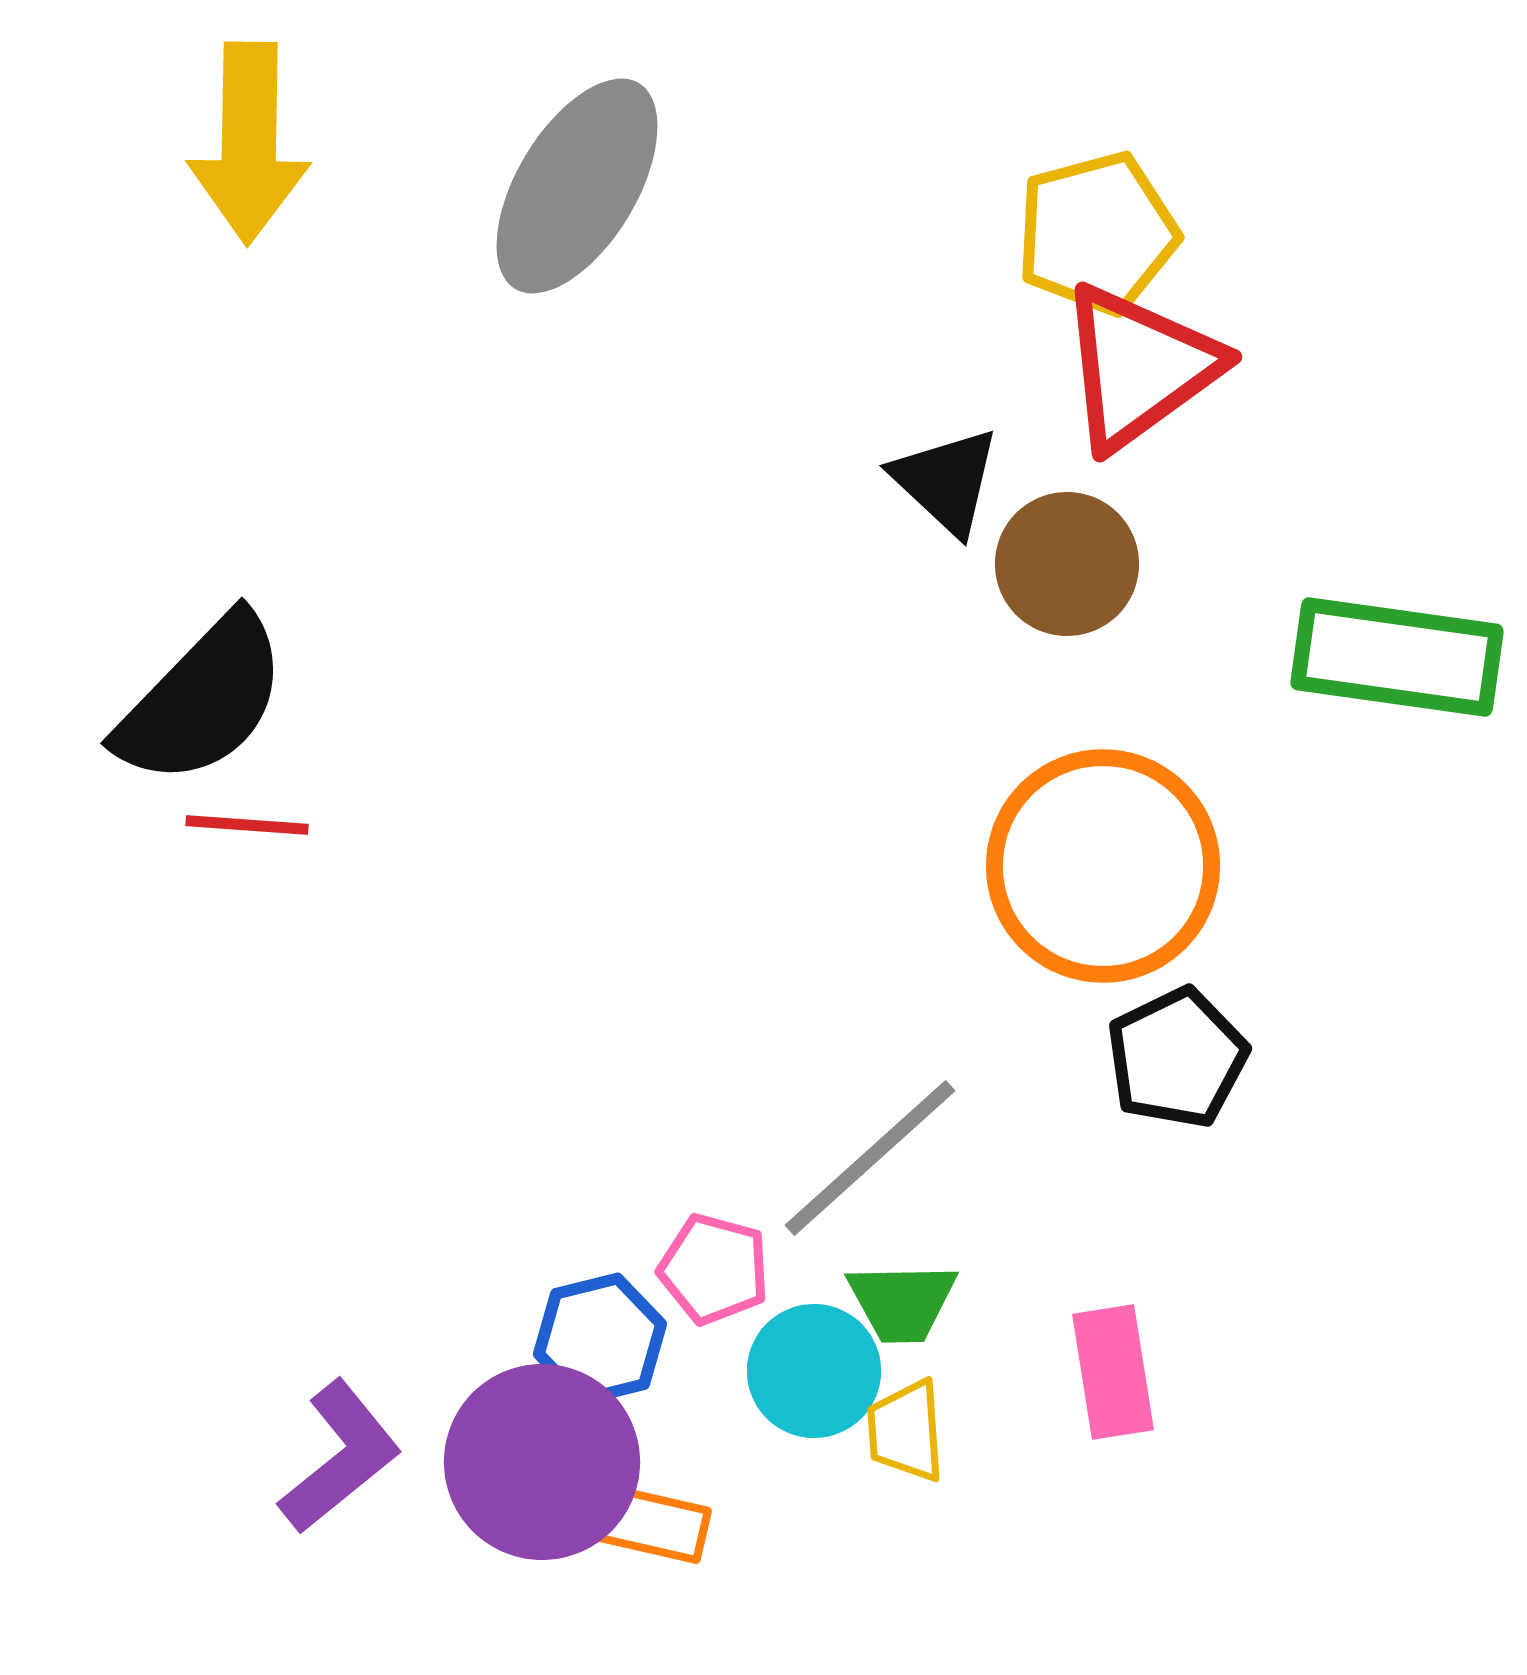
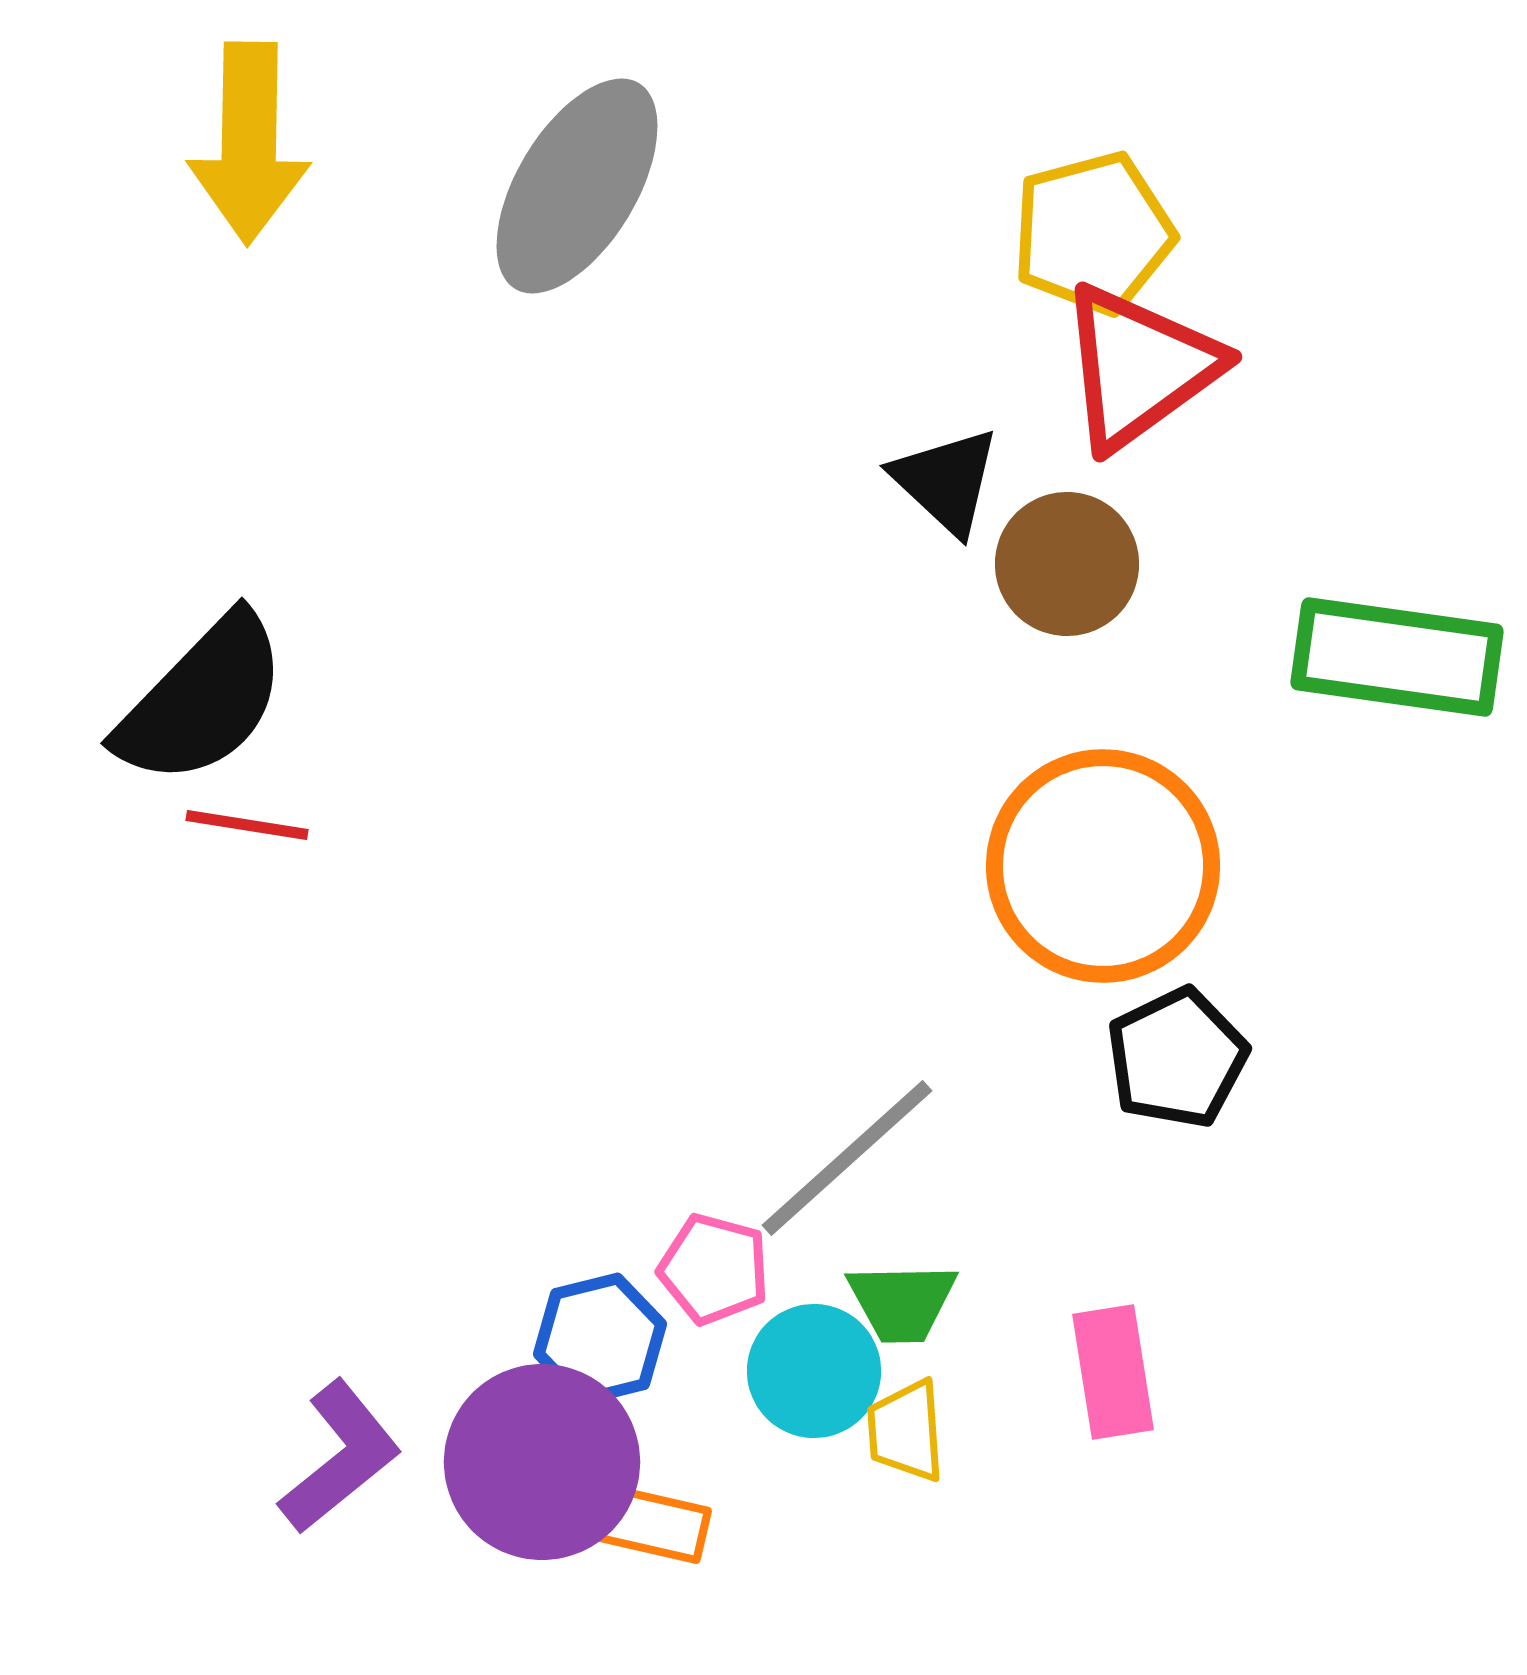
yellow pentagon: moved 4 px left
red line: rotated 5 degrees clockwise
gray line: moved 23 px left
